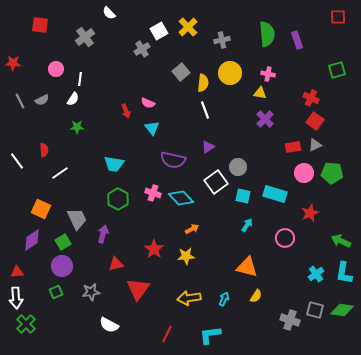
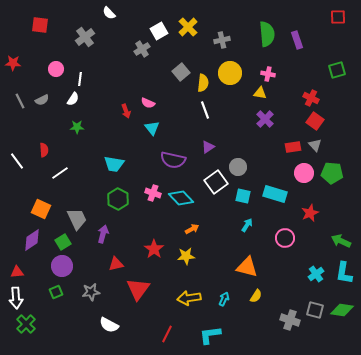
gray triangle at (315, 145): rotated 48 degrees counterclockwise
